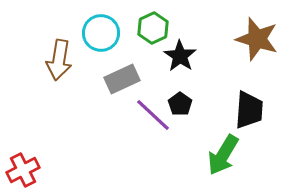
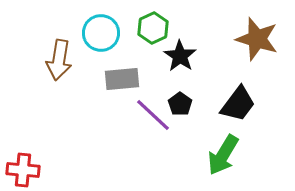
gray rectangle: rotated 20 degrees clockwise
black trapezoid: moved 11 px left, 6 px up; rotated 33 degrees clockwise
red cross: rotated 32 degrees clockwise
